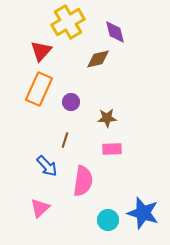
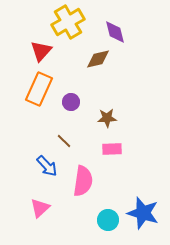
brown line: moved 1 px left, 1 px down; rotated 63 degrees counterclockwise
